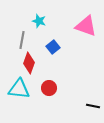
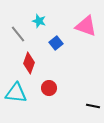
gray line: moved 4 px left, 6 px up; rotated 48 degrees counterclockwise
blue square: moved 3 px right, 4 px up
cyan triangle: moved 3 px left, 4 px down
